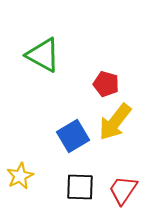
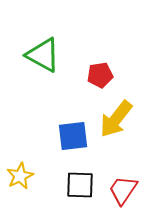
red pentagon: moved 6 px left, 9 px up; rotated 25 degrees counterclockwise
yellow arrow: moved 1 px right, 3 px up
blue square: rotated 24 degrees clockwise
black square: moved 2 px up
